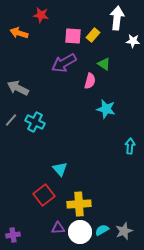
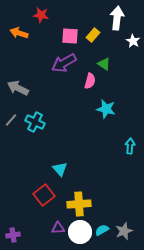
pink square: moved 3 px left
white star: rotated 24 degrees clockwise
